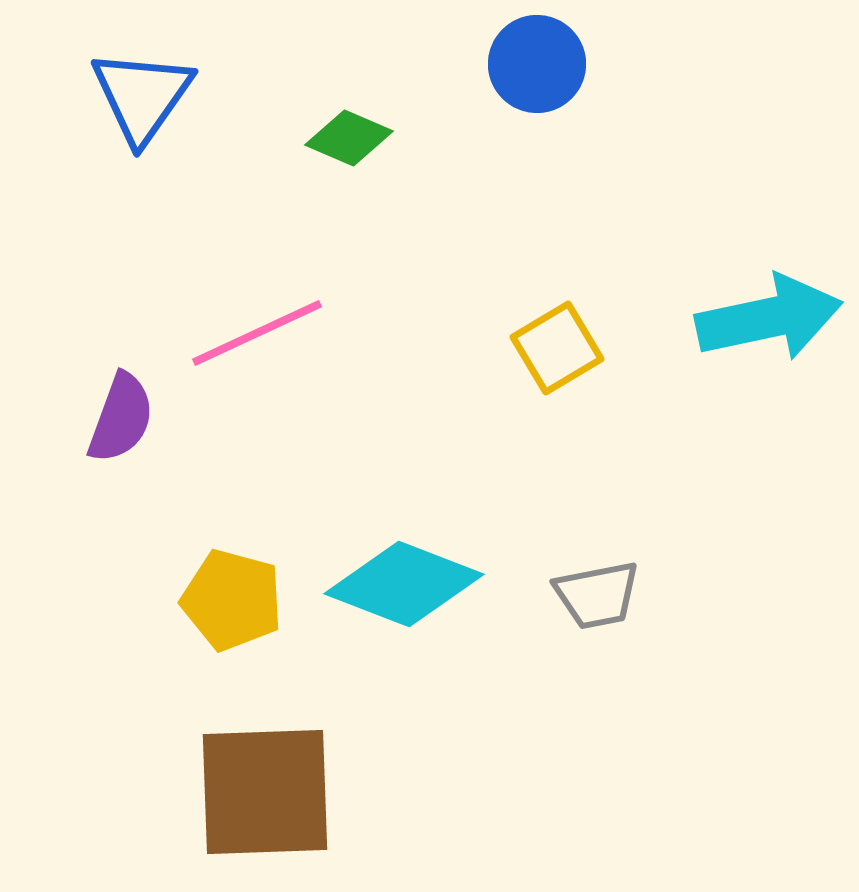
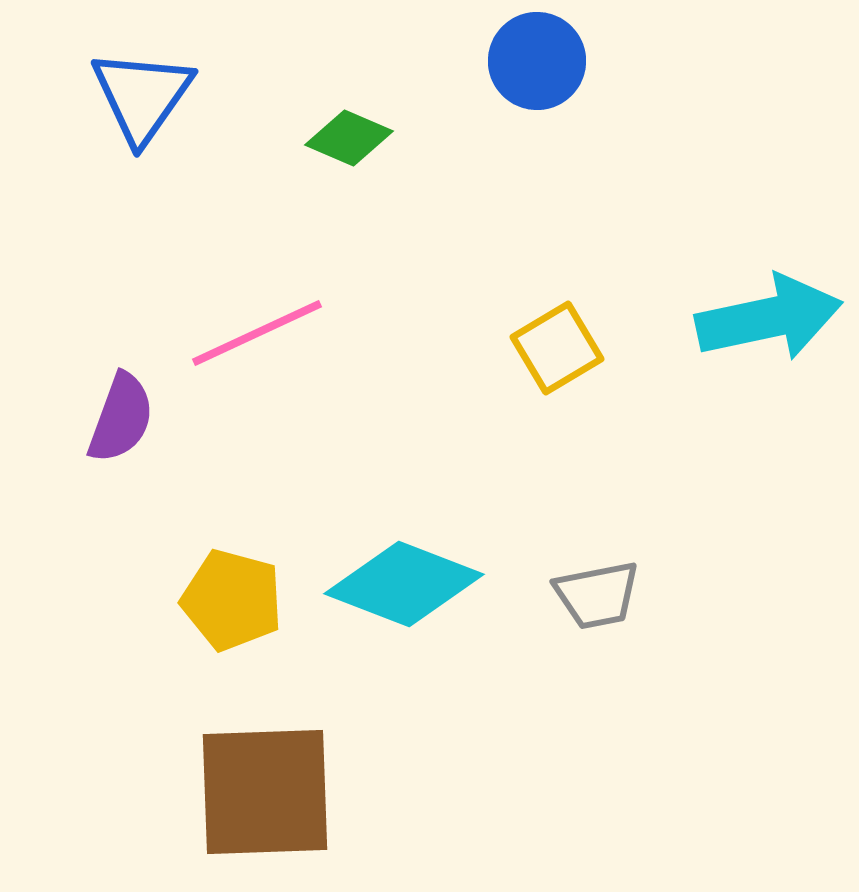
blue circle: moved 3 px up
